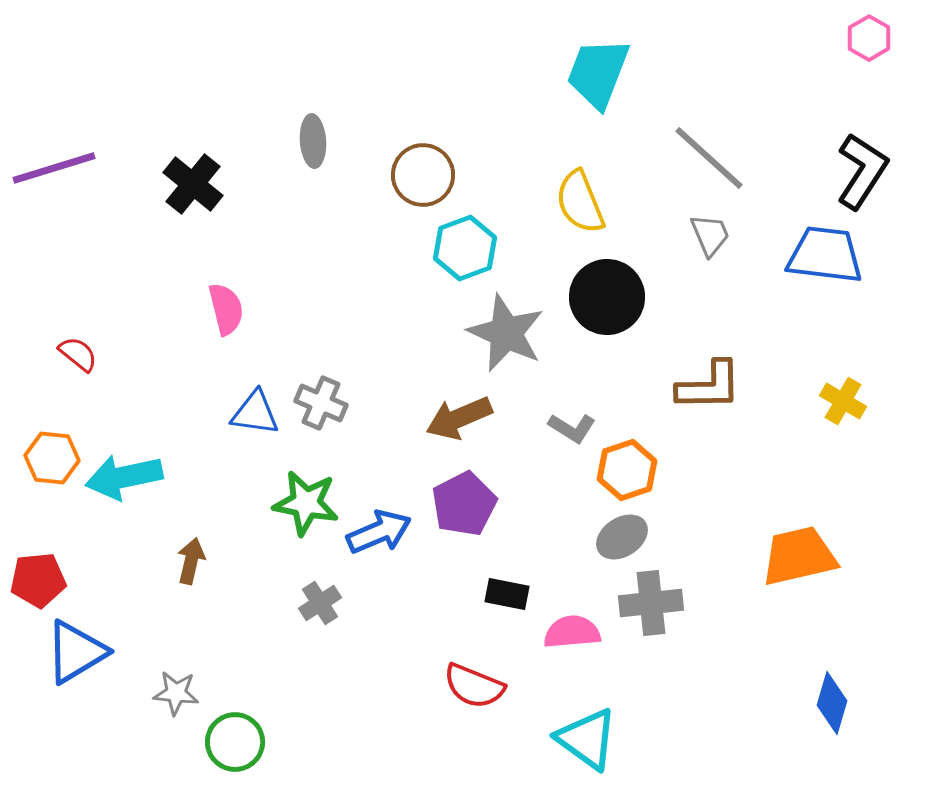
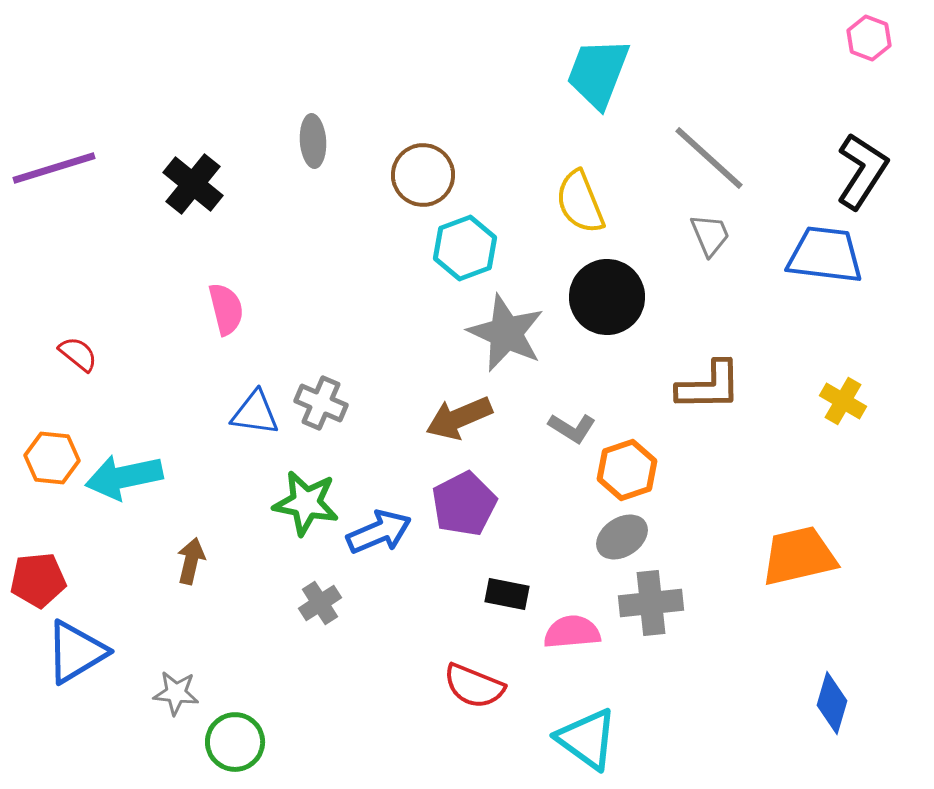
pink hexagon at (869, 38): rotated 9 degrees counterclockwise
